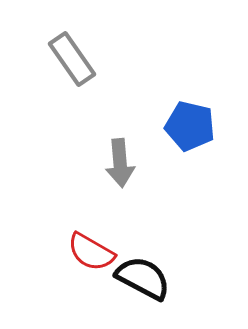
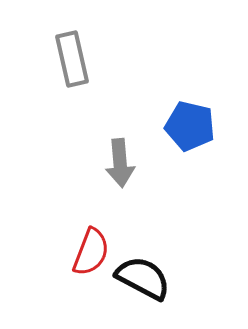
gray rectangle: rotated 22 degrees clockwise
red semicircle: rotated 99 degrees counterclockwise
